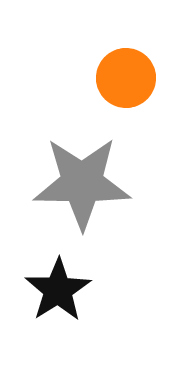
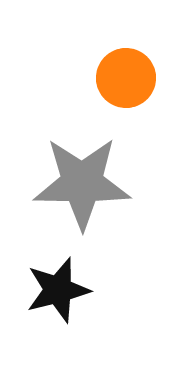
black star: rotated 18 degrees clockwise
